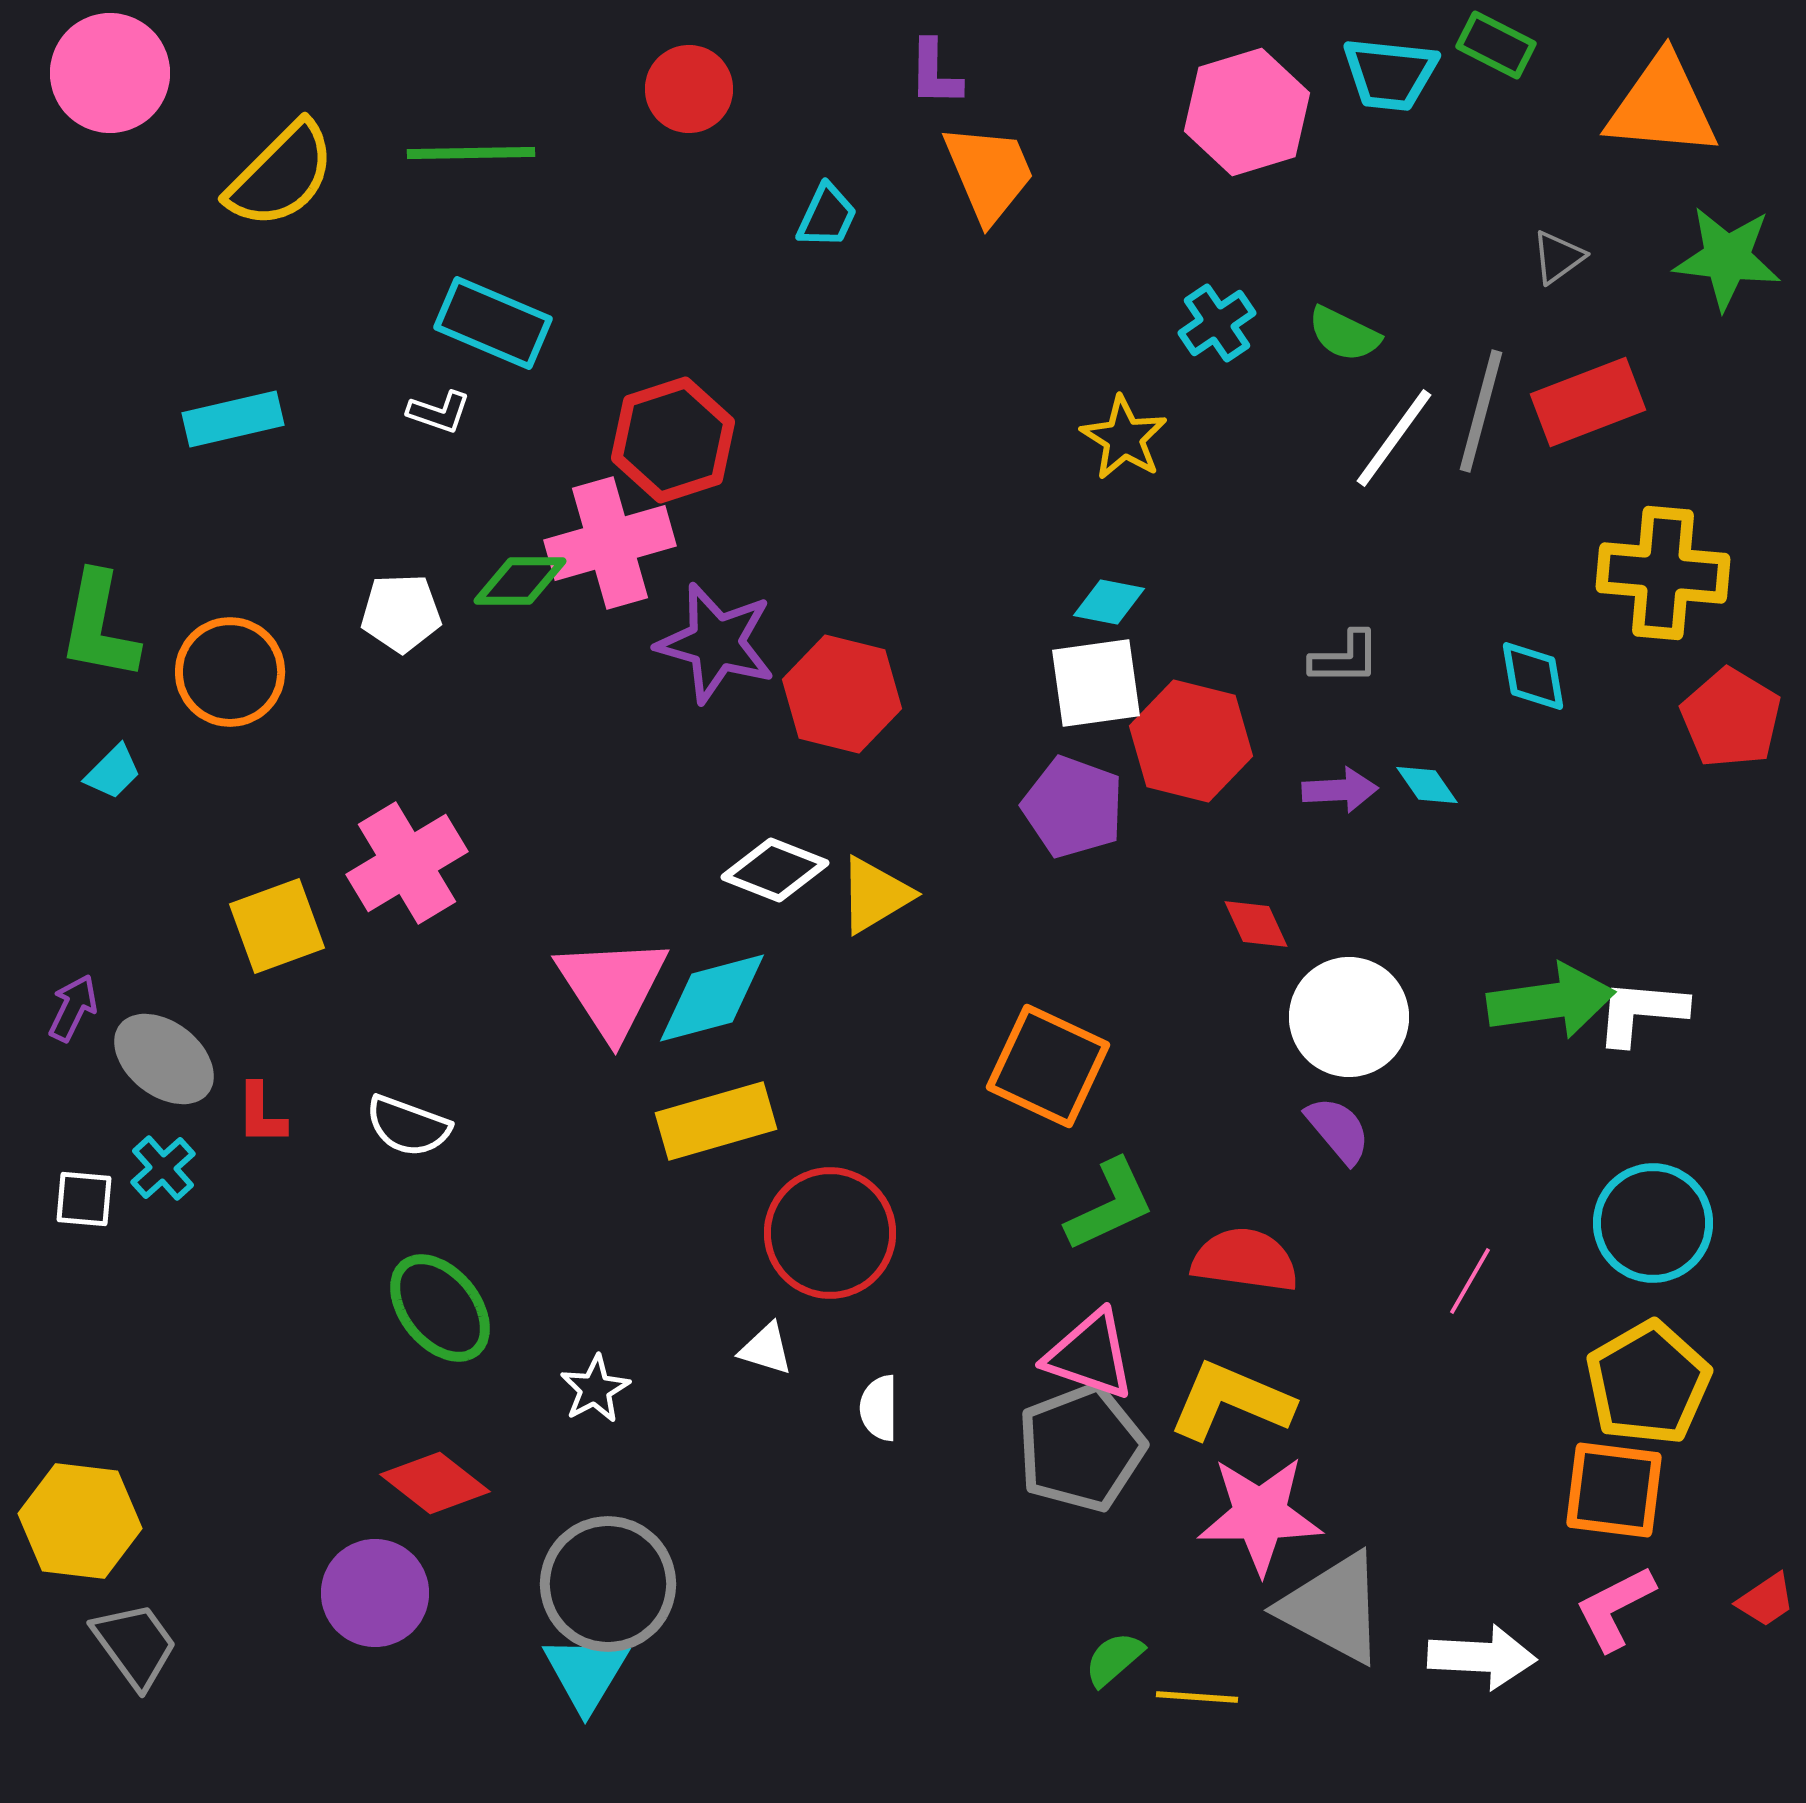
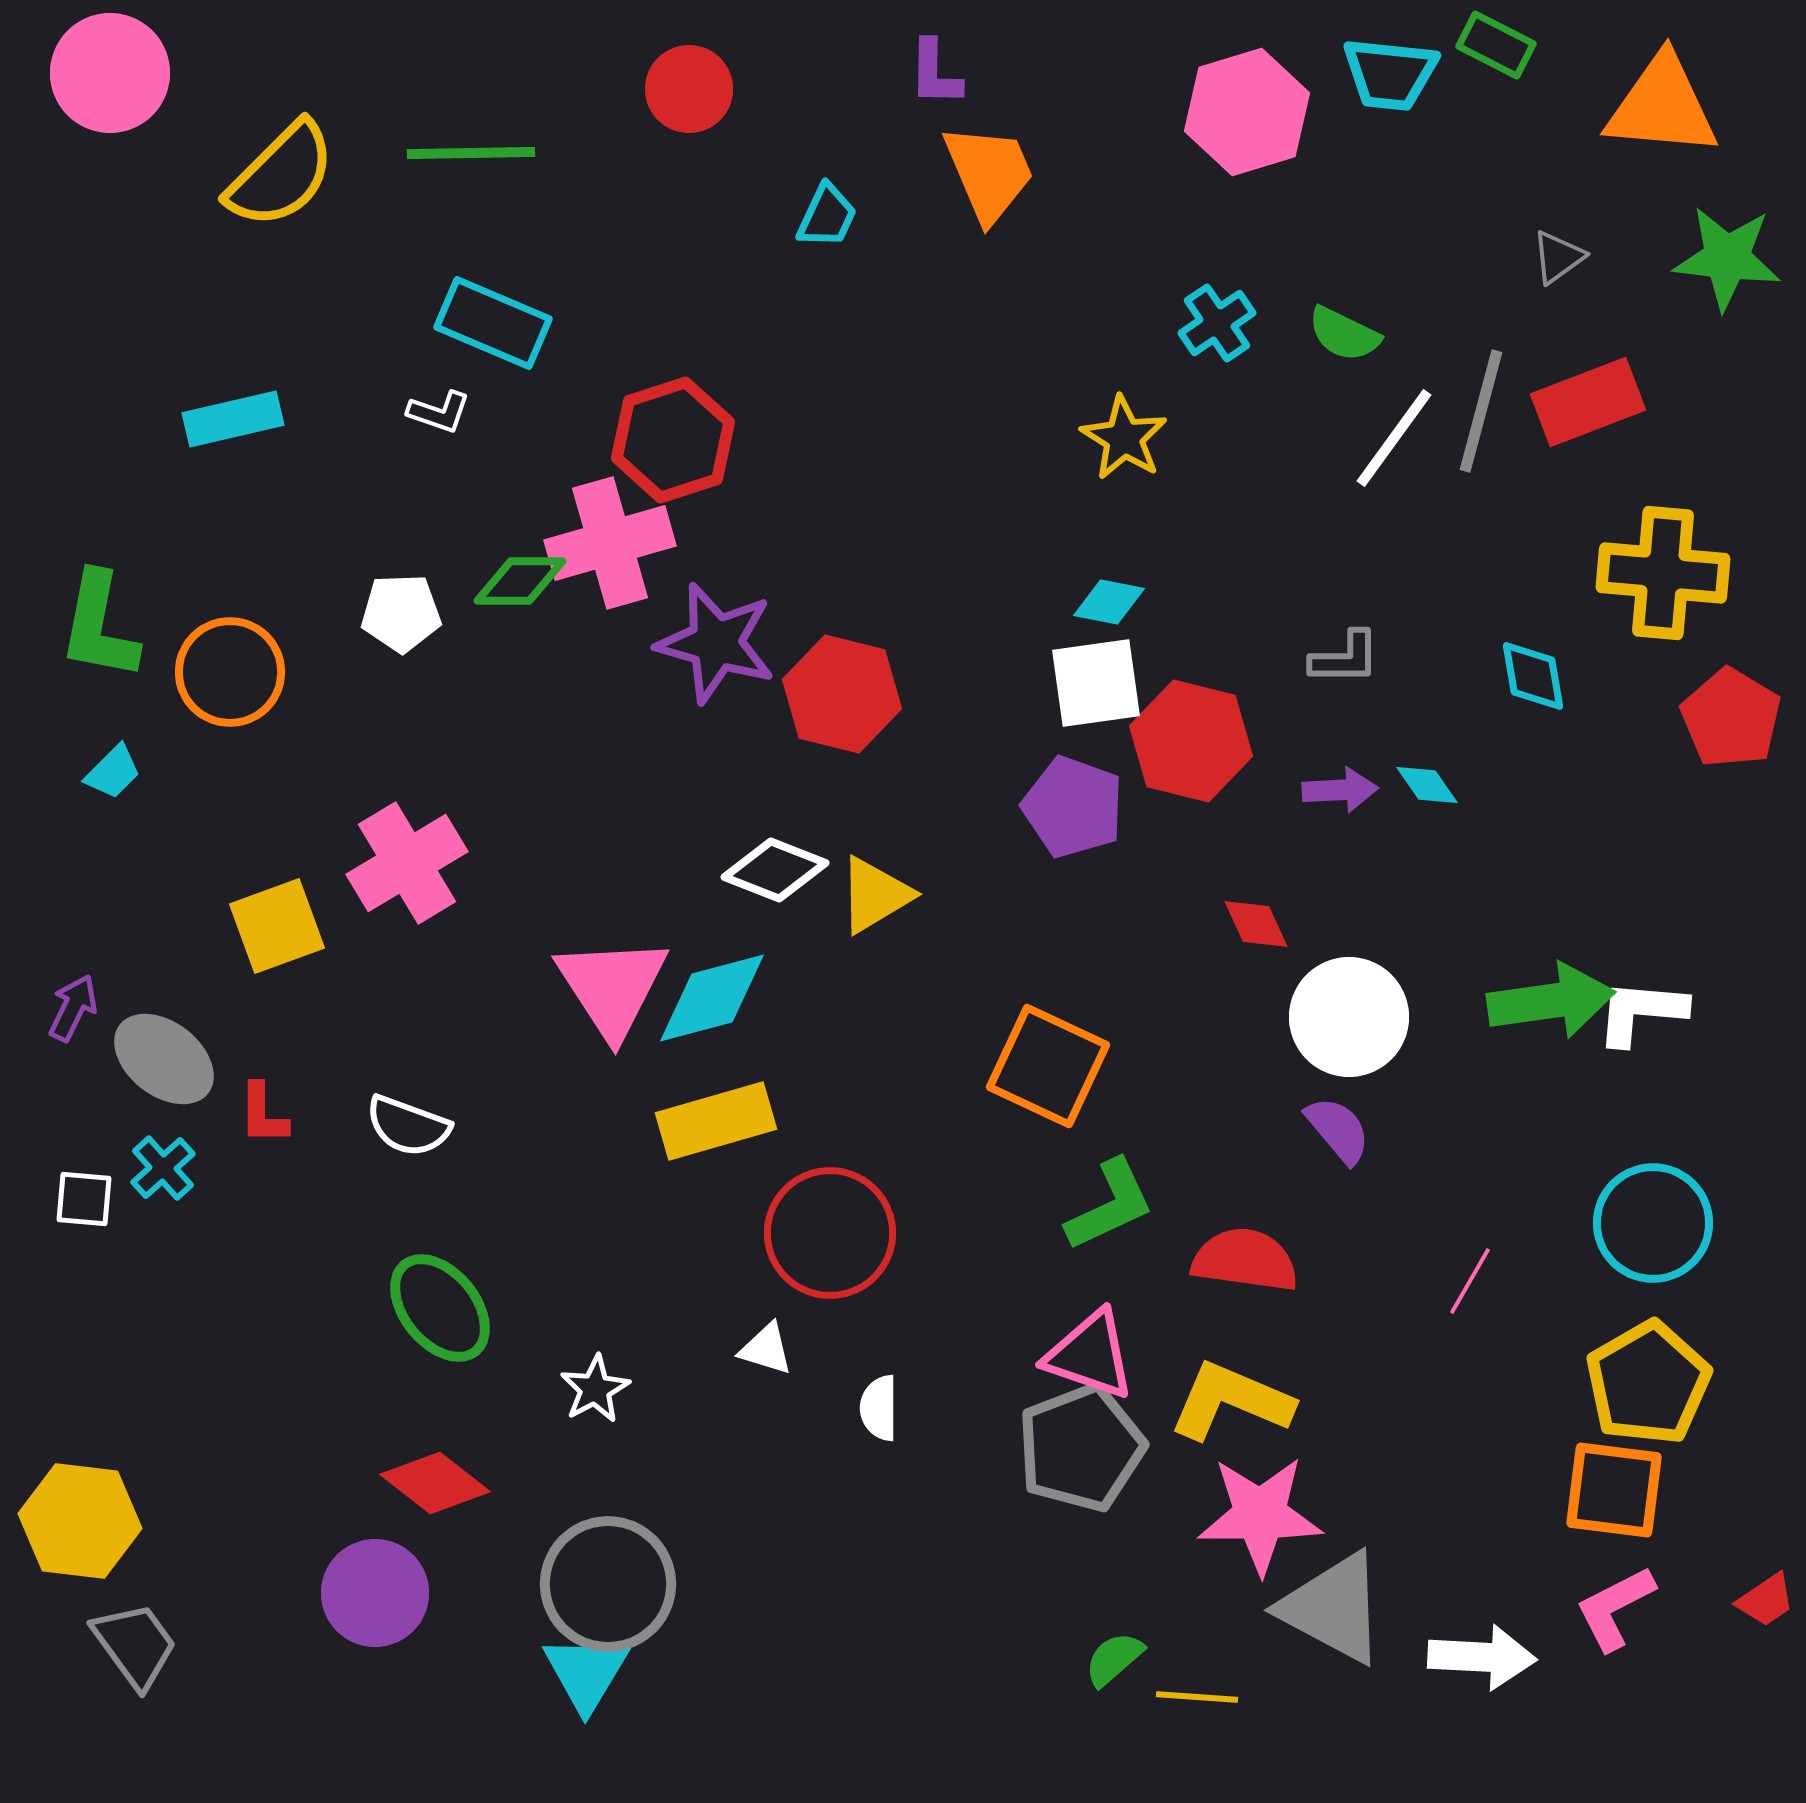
red L-shape at (261, 1114): moved 2 px right
